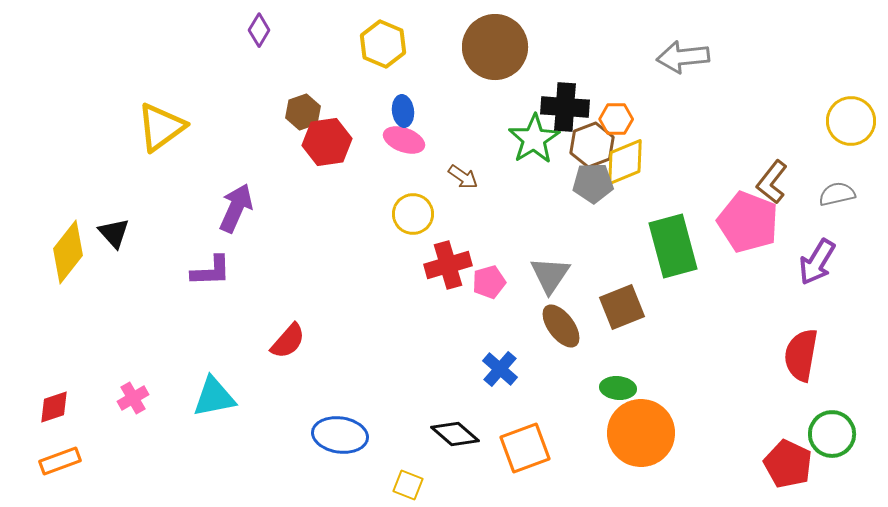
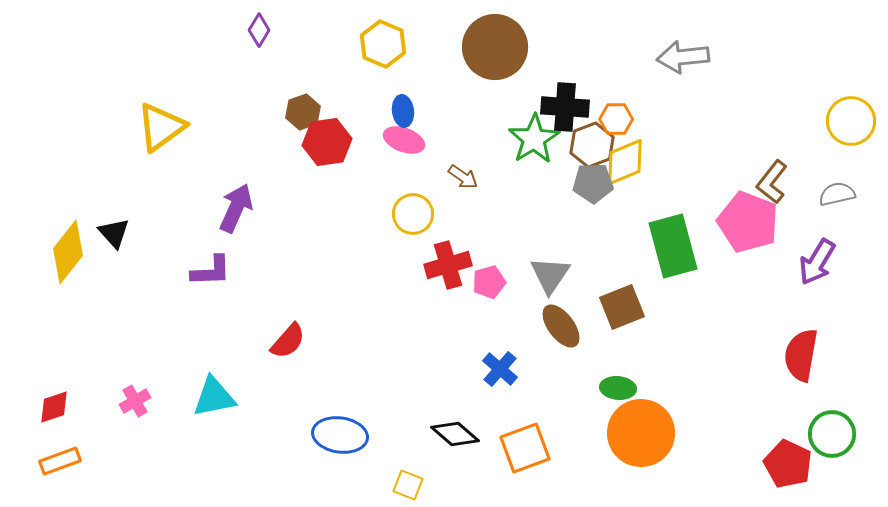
pink cross at (133, 398): moved 2 px right, 3 px down
